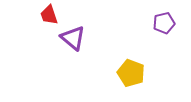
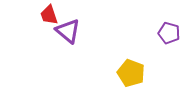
purple pentagon: moved 5 px right, 10 px down; rotated 30 degrees clockwise
purple triangle: moved 5 px left, 7 px up
